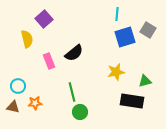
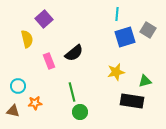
brown triangle: moved 4 px down
